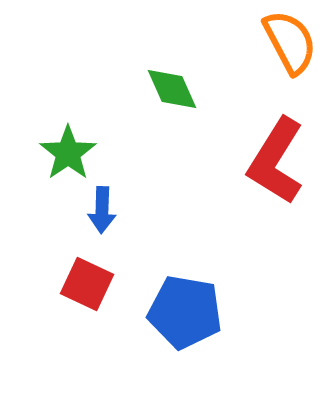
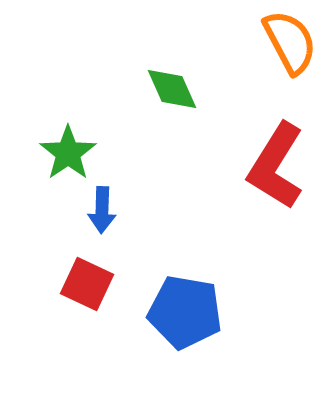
red L-shape: moved 5 px down
